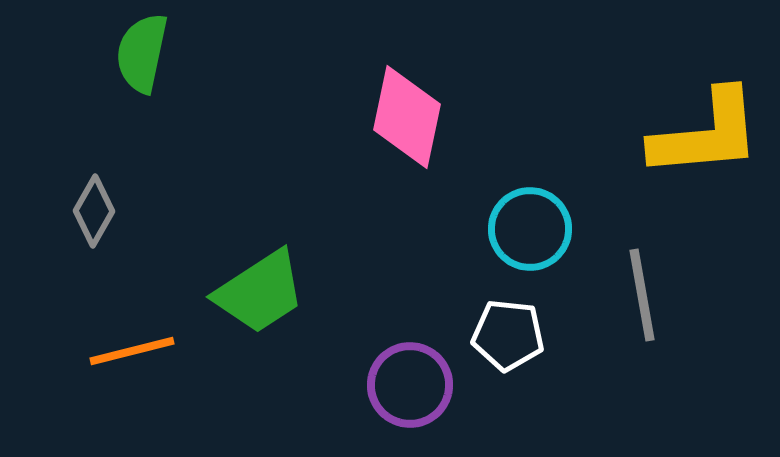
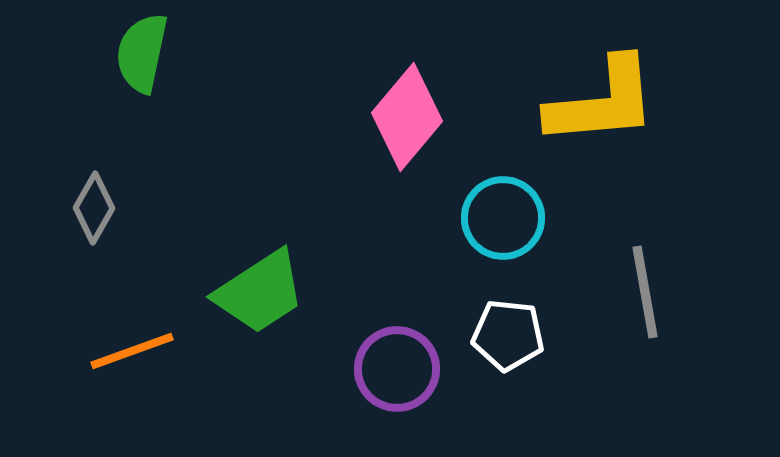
pink diamond: rotated 28 degrees clockwise
yellow L-shape: moved 104 px left, 32 px up
gray diamond: moved 3 px up
cyan circle: moved 27 px left, 11 px up
gray line: moved 3 px right, 3 px up
orange line: rotated 6 degrees counterclockwise
purple circle: moved 13 px left, 16 px up
